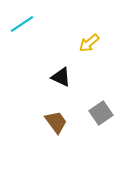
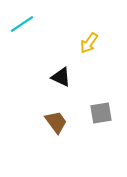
yellow arrow: rotated 15 degrees counterclockwise
gray square: rotated 25 degrees clockwise
